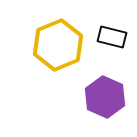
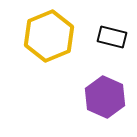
yellow hexagon: moved 9 px left, 9 px up
